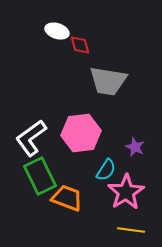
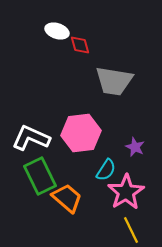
gray trapezoid: moved 6 px right
white L-shape: rotated 60 degrees clockwise
orange trapezoid: rotated 20 degrees clockwise
yellow line: rotated 56 degrees clockwise
